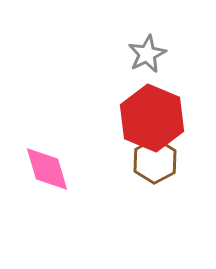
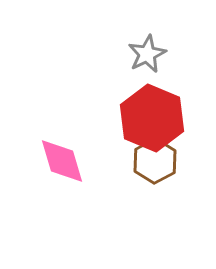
pink diamond: moved 15 px right, 8 px up
